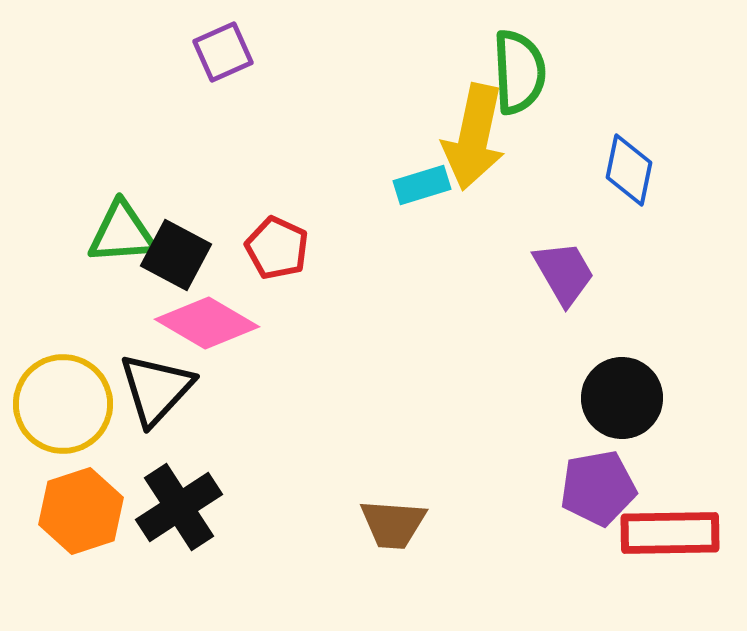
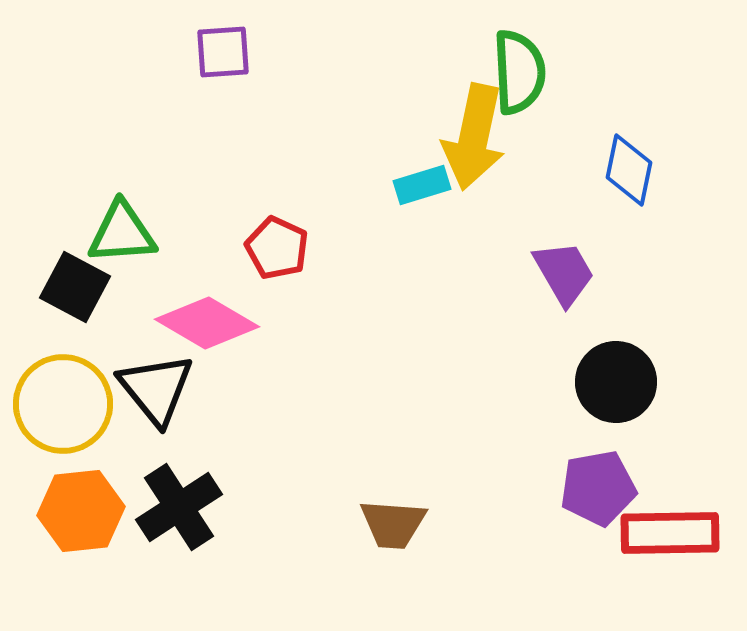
purple square: rotated 20 degrees clockwise
black square: moved 101 px left, 32 px down
black triangle: rotated 22 degrees counterclockwise
black circle: moved 6 px left, 16 px up
orange hexagon: rotated 12 degrees clockwise
